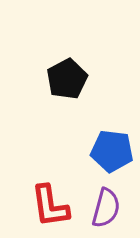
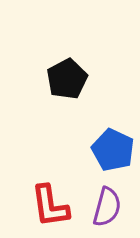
blue pentagon: moved 1 px right, 1 px up; rotated 18 degrees clockwise
purple semicircle: moved 1 px right, 1 px up
